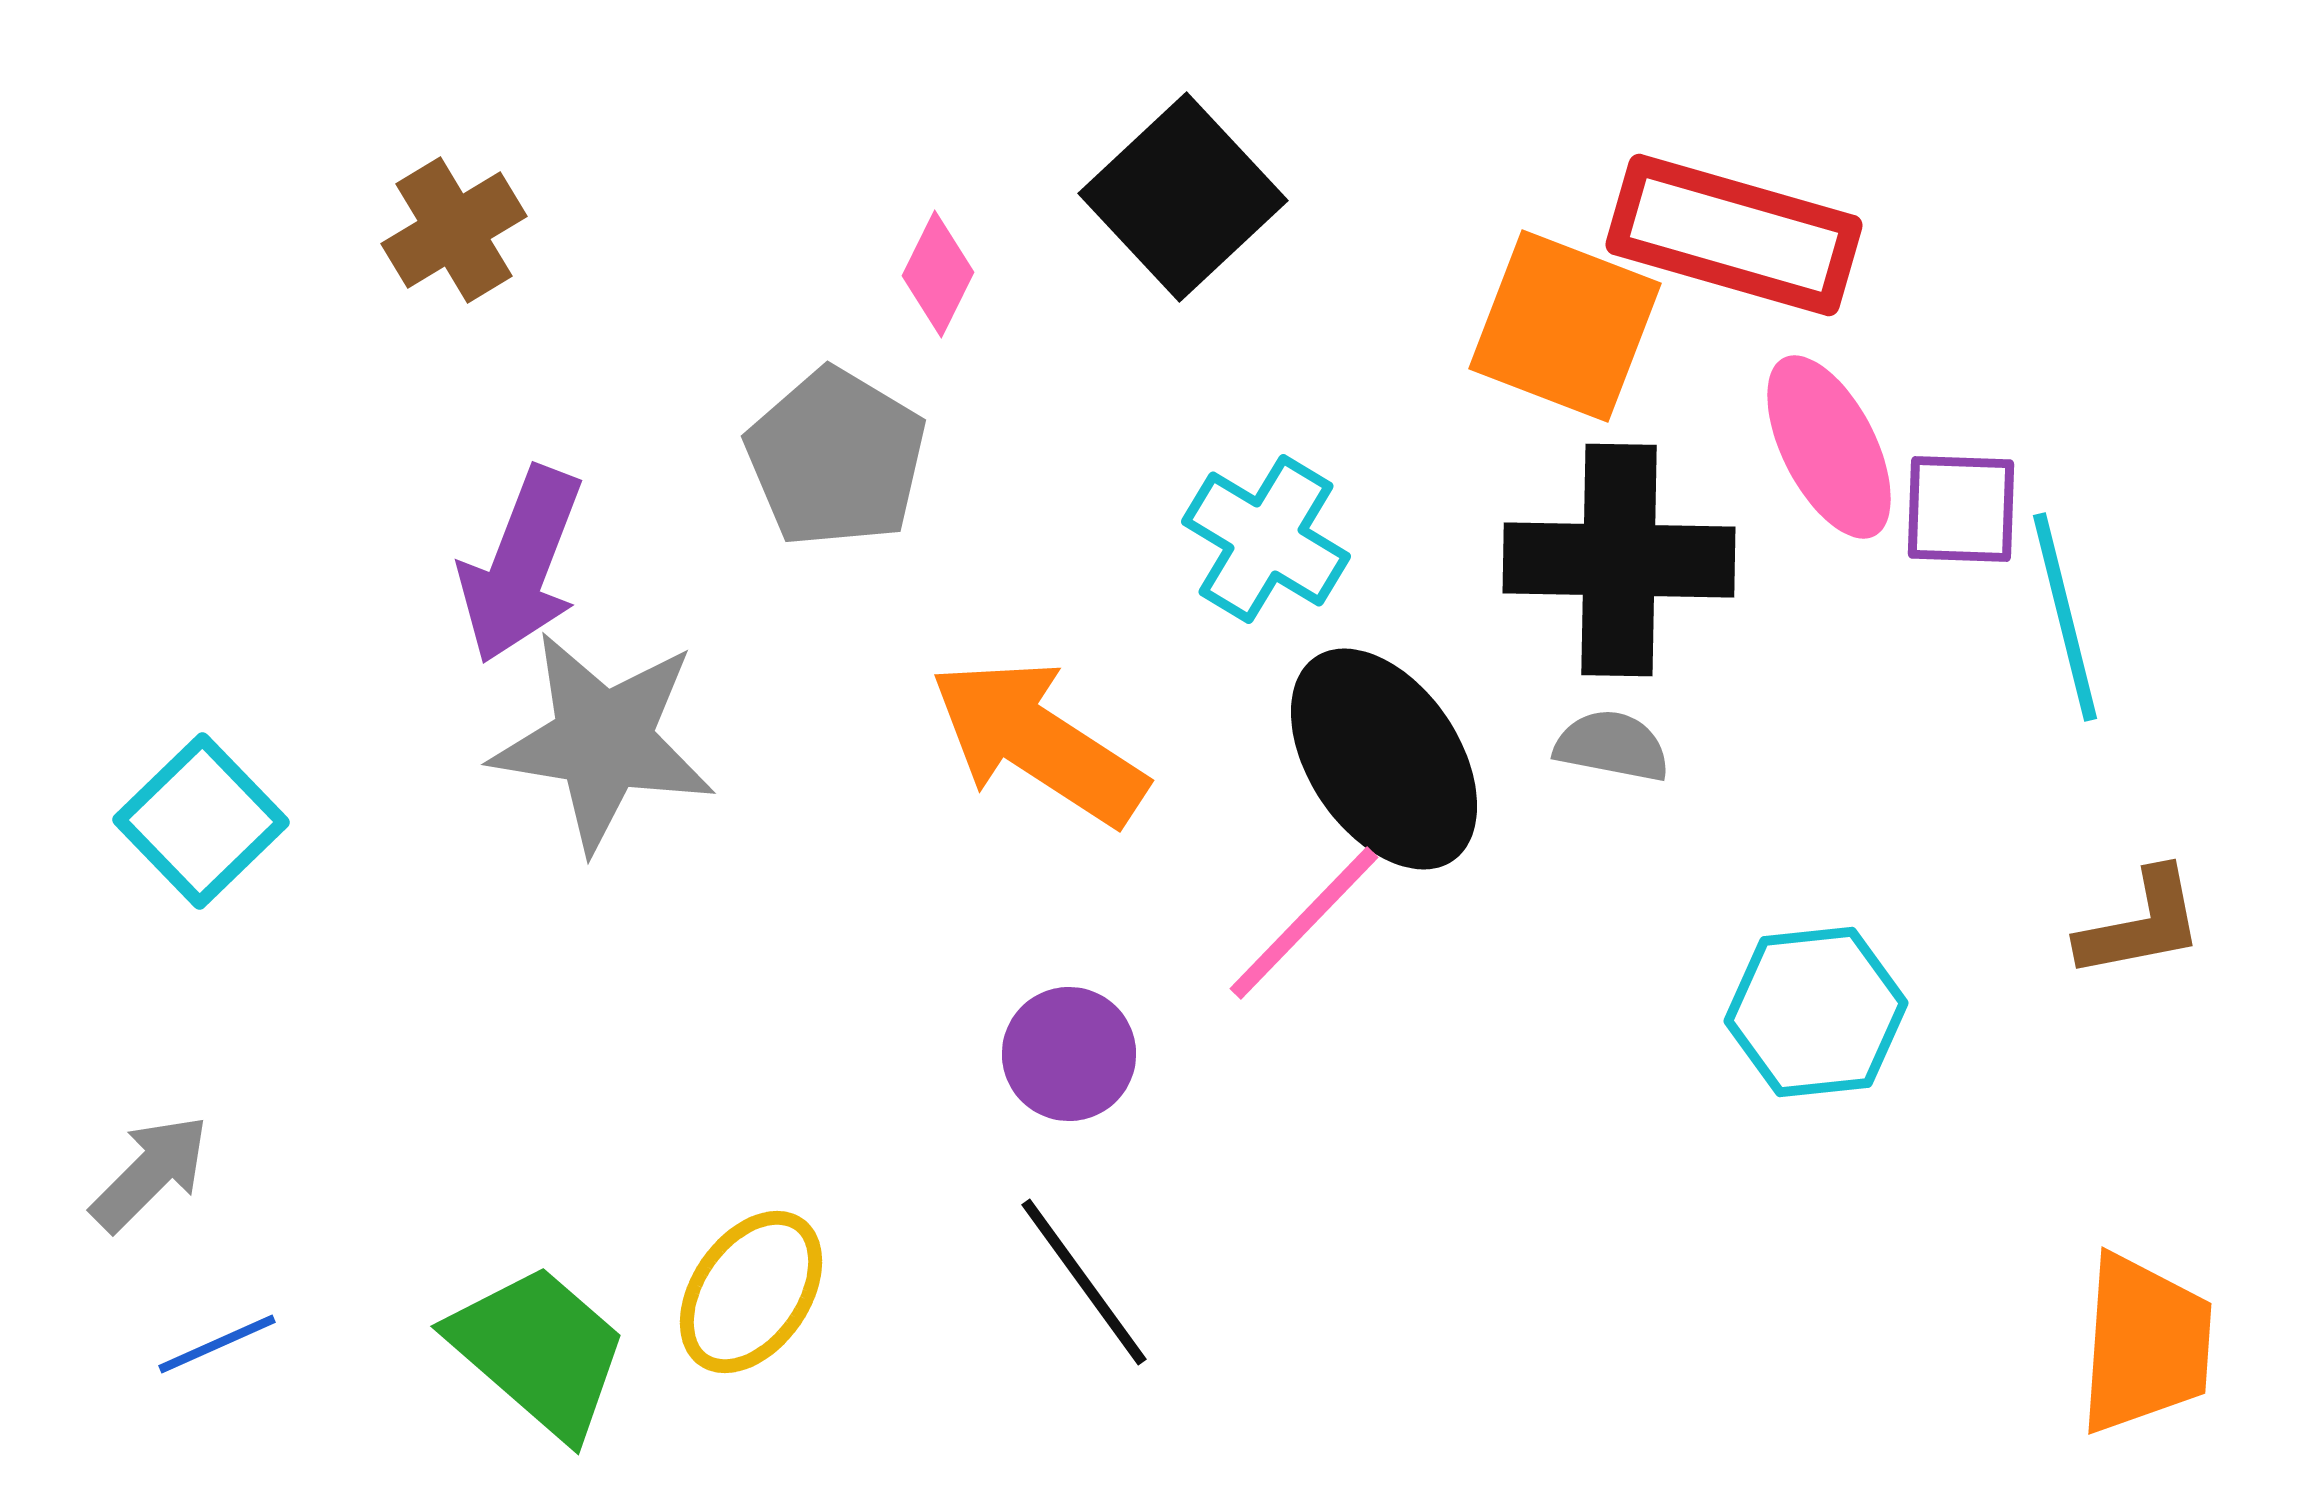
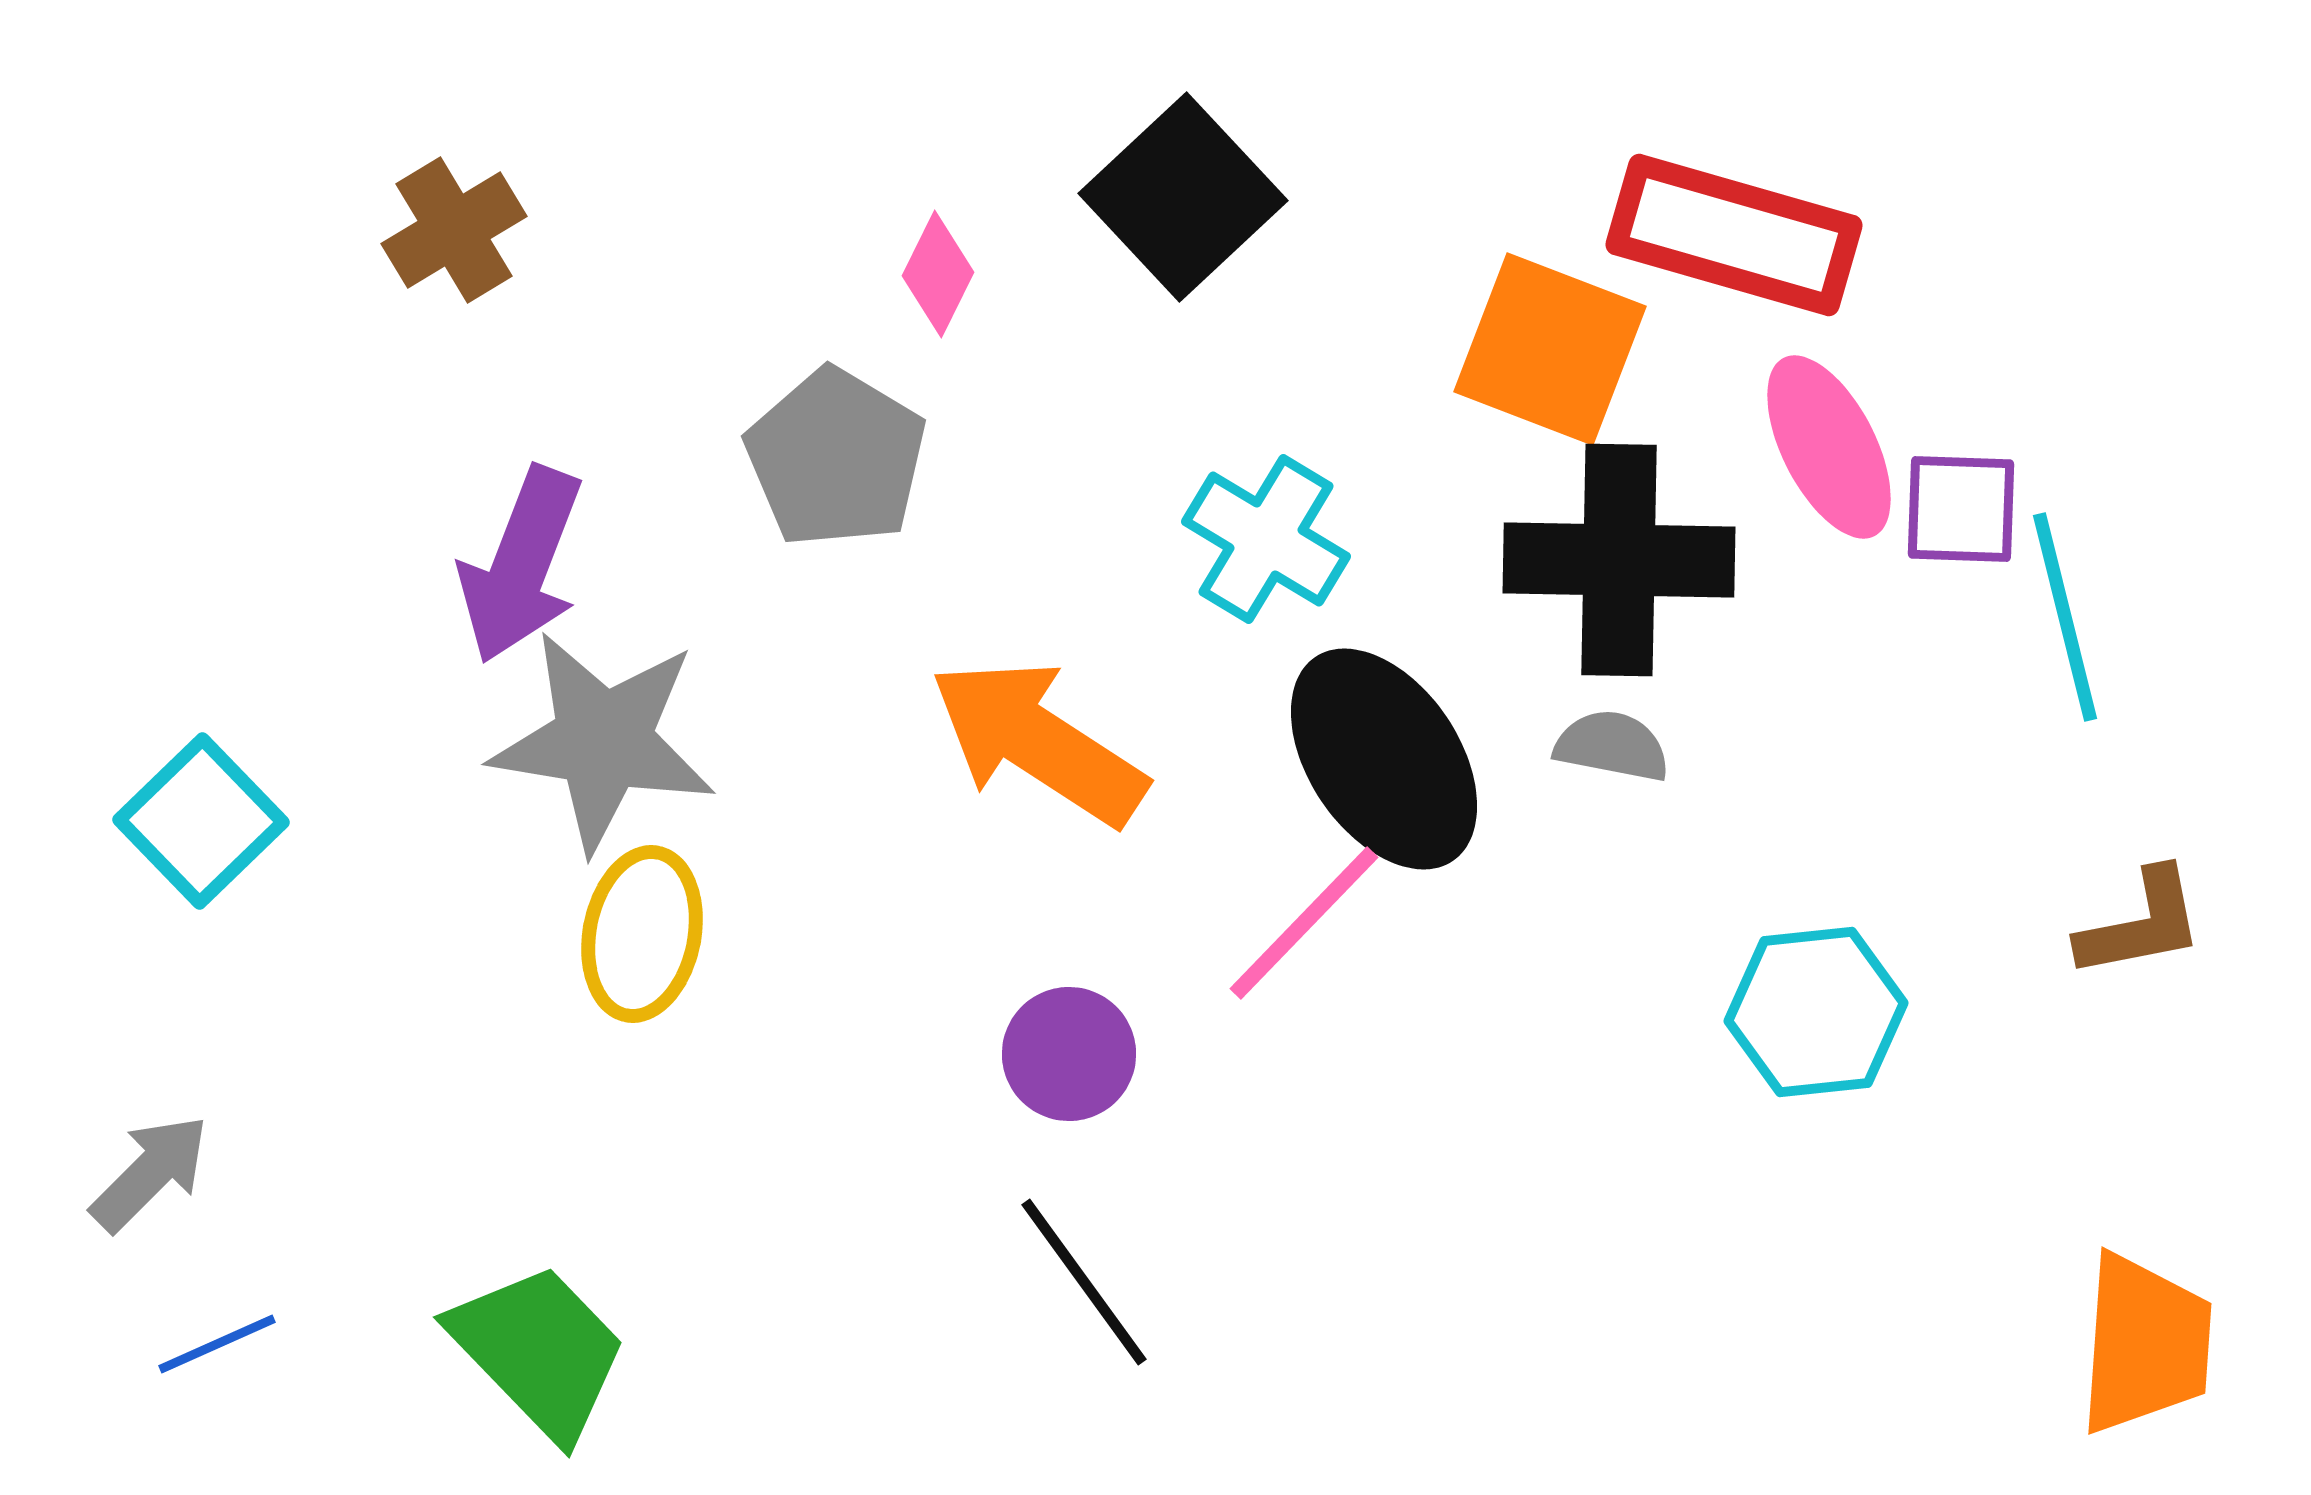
orange square: moved 15 px left, 23 px down
yellow ellipse: moved 109 px left, 358 px up; rotated 24 degrees counterclockwise
green trapezoid: rotated 5 degrees clockwise
